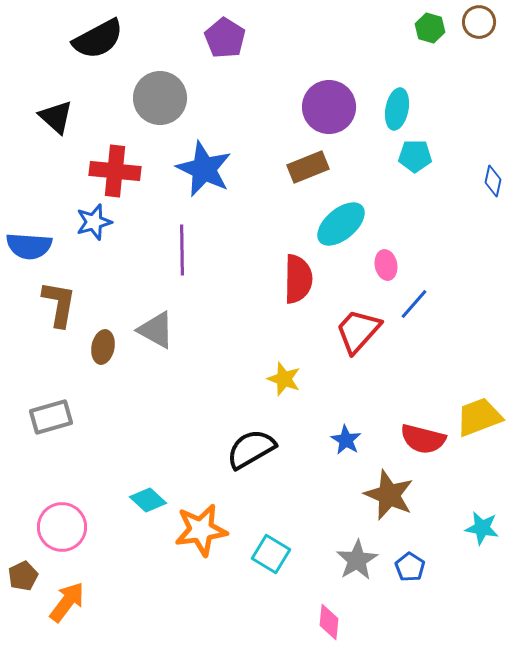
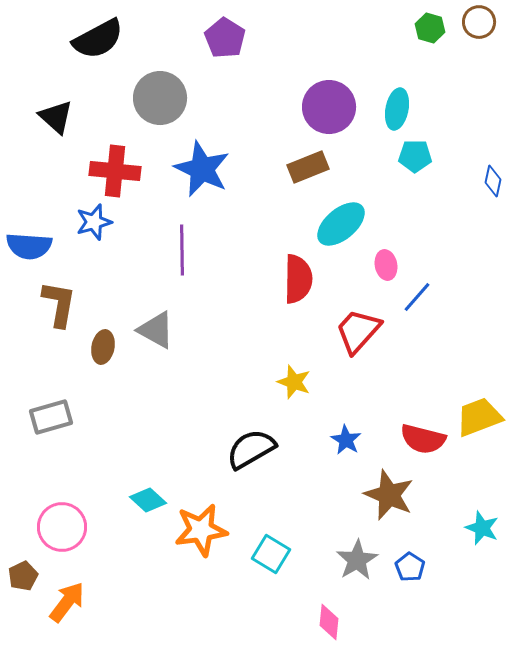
blue star at (204, 169): moved 2 px left
blue line at (414, 304): moved 3 px right, 7 px up
yellow star at (284, 379): moved 10 px right, 3 px down
cyan star at (482, 528): rotated 12 degrees clockwise
